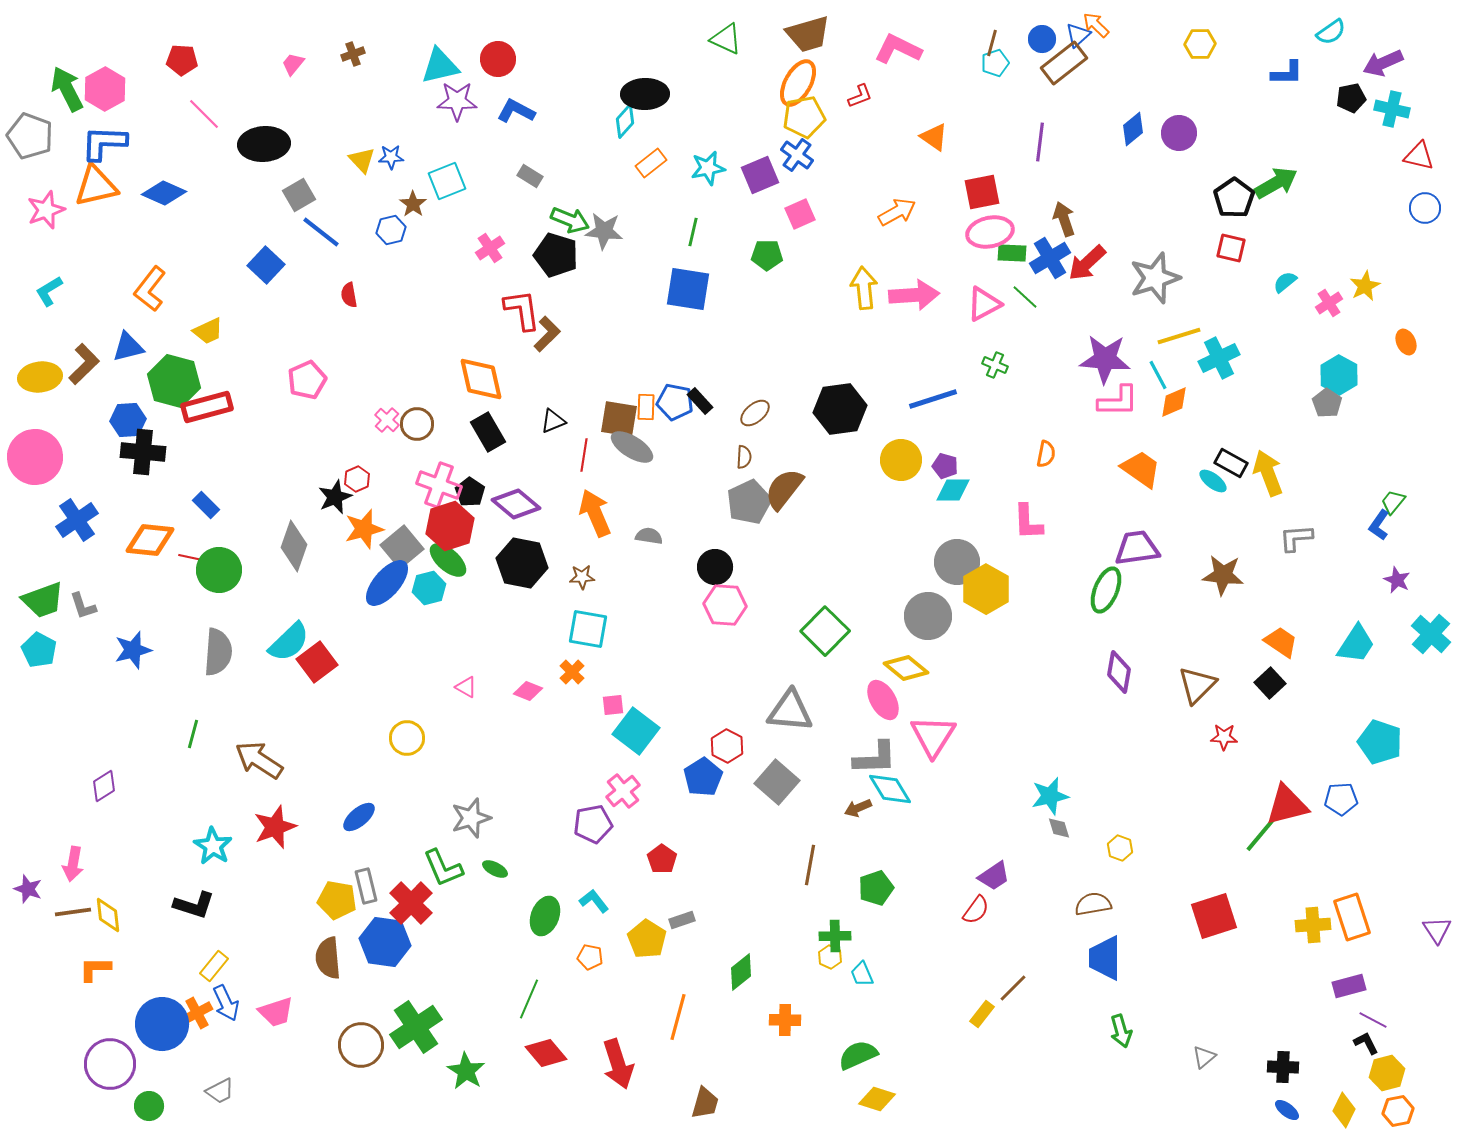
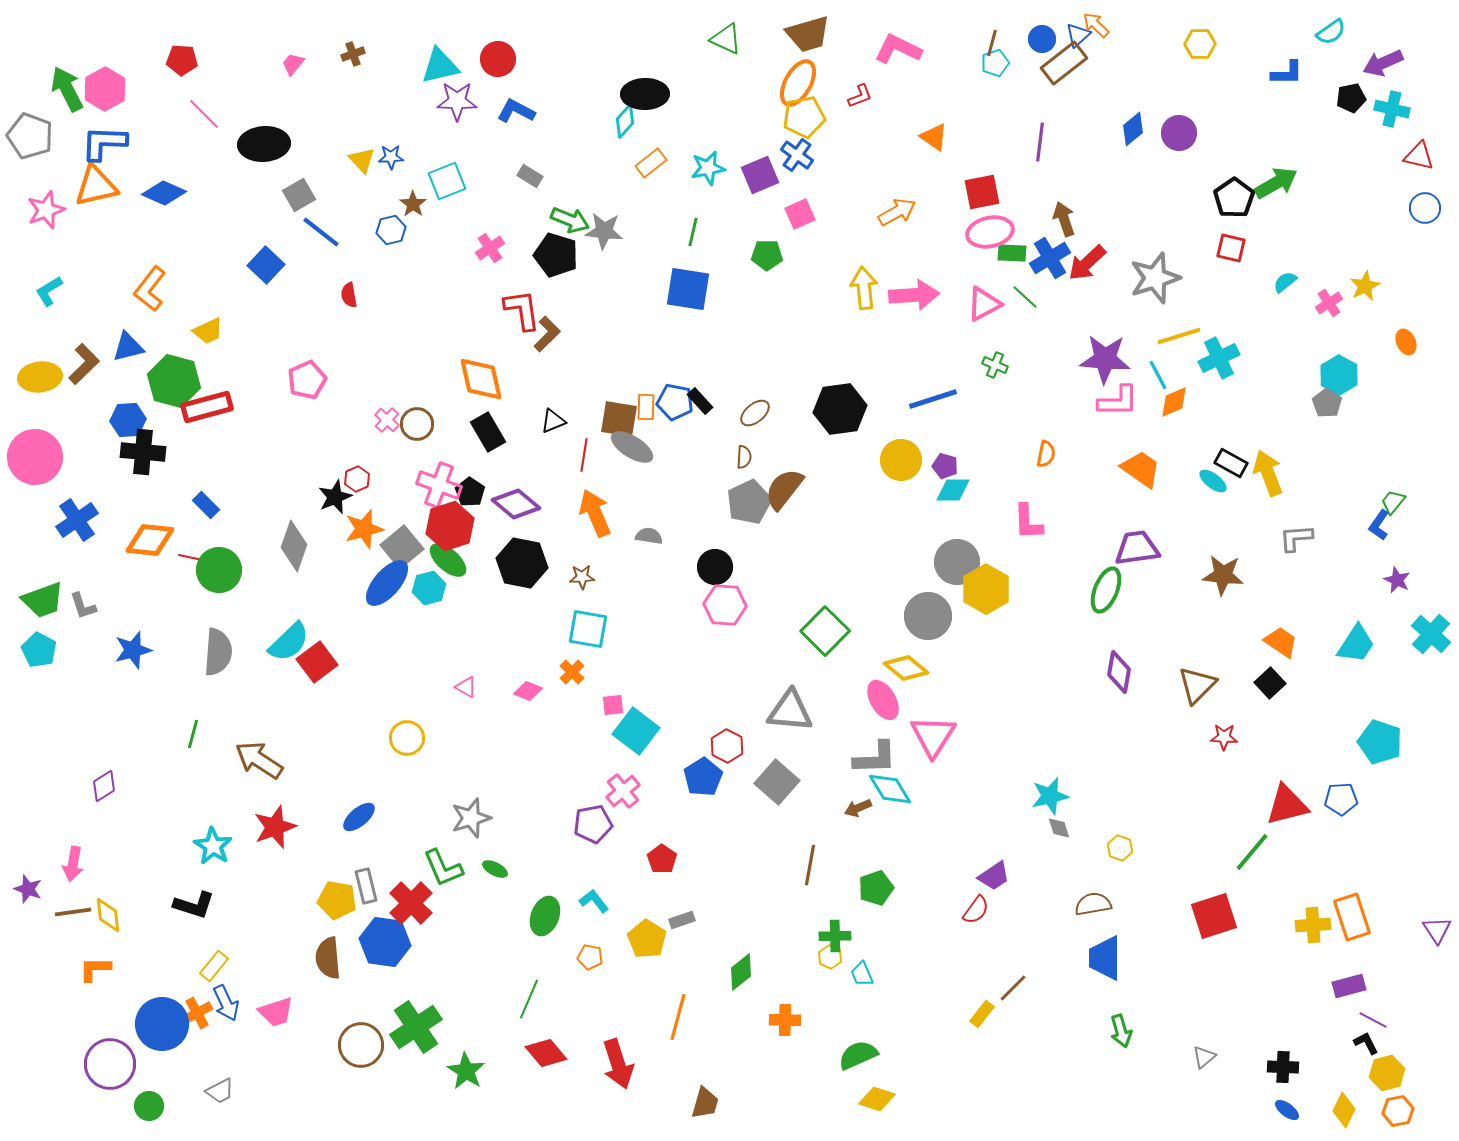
green line at (1262, 833): moved 10 px left, 19 px down
